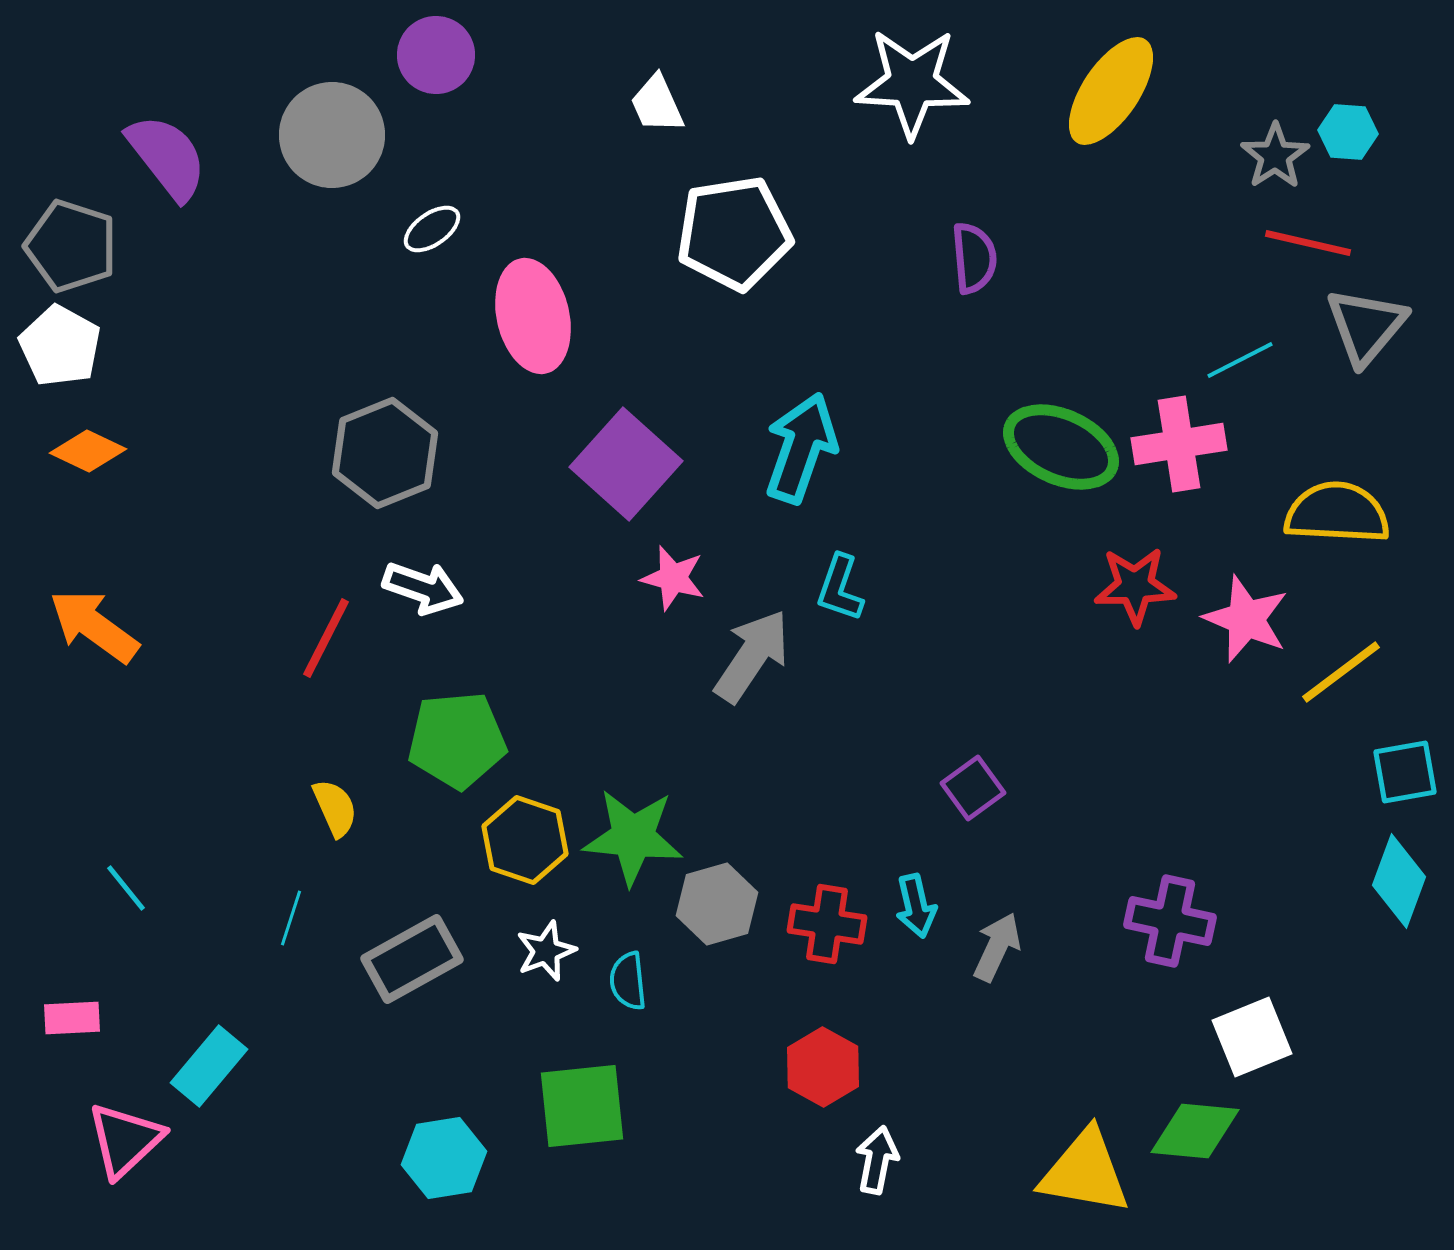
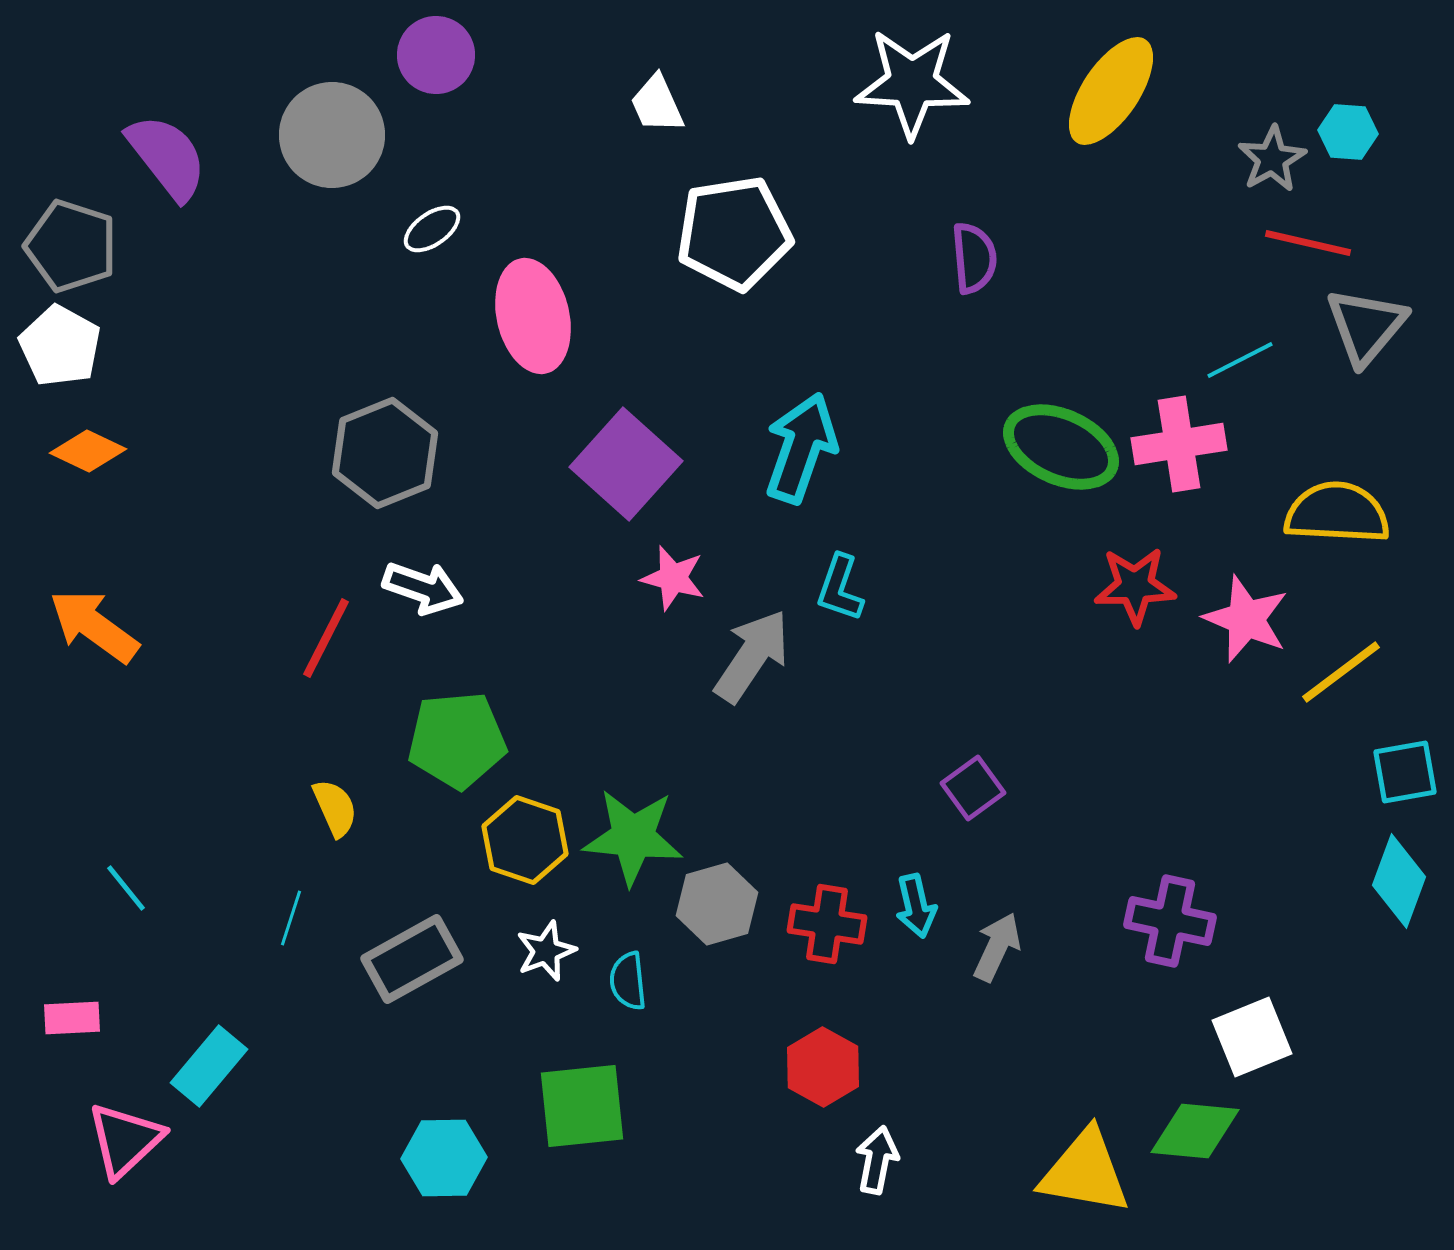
gray star at (1275, 156): moved 3 px left, 3 px down; rotated 4 degrees clockwise
cyan hexagon at (444, 1158): rotated 8 degrees clockwise
